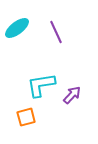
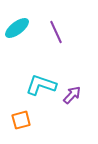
cyan L-shape: rotated 28 degrees clockwise
orange square: moved 5 px left, 3 px down
